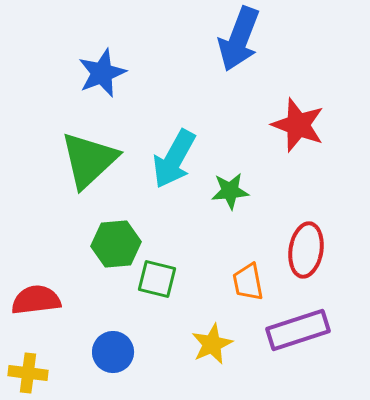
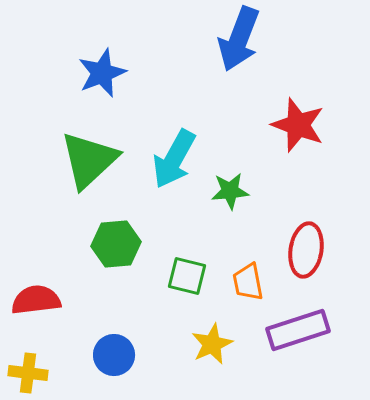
green square: moved 30 px right, 3 px up
blue circle: moved 1 px right, 3 px down
